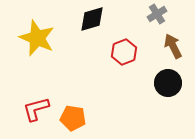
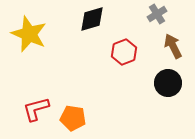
yellow star: moved 8 px left, 4 px up
